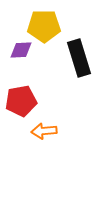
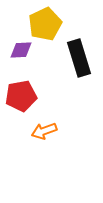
yellow pentagon: moved 1 px right, 2 px up; rotated 24 degrees counterclockwise
red pentagon: moved 5 px up
orange arrow: rotated 15 degrees counterclockwise
